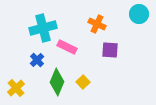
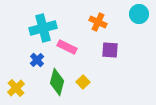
orange cross: moved 1 px right, 2 px up
green diamond: rotated 8 degrees counterclockwise
